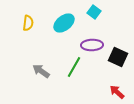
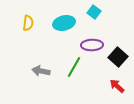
cyan ellipse: rotated 25 degrees clockwise
black square: rotated 18 degrees clockwise
gray arrow: rotated 24 degrees counterclockwise
red arrow: moved 6 px up
